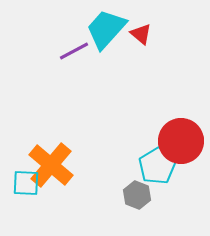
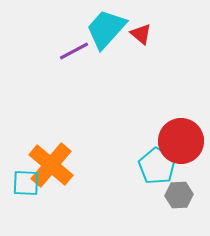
cyan pentagon: rotated 9 degrees counterclockwise
gray hexagon: moved 42 px right; rotated 24 degrees counterclockwise
